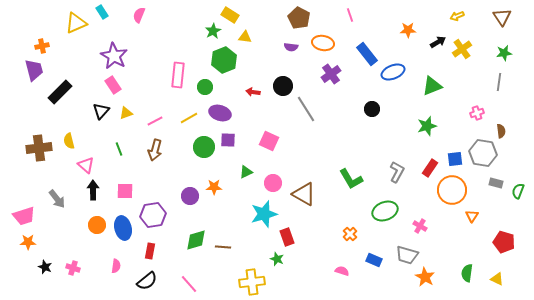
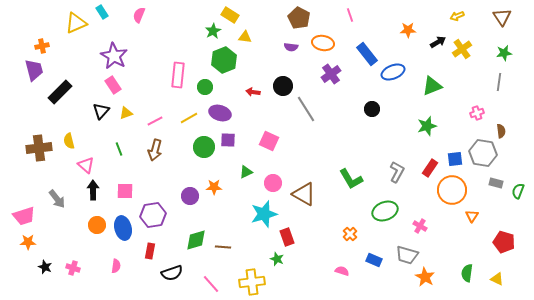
black semicircle at (147, 281): moved 25 px right, 8 px up; rotated 20 degrees clockwise
pink line at (189, 284): moved 22 px right
